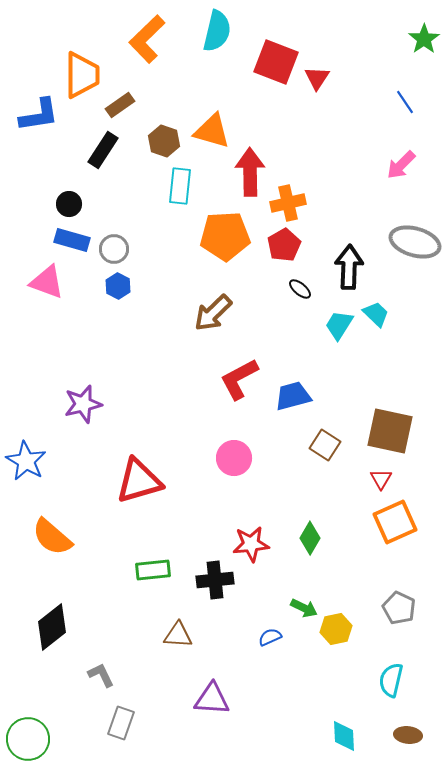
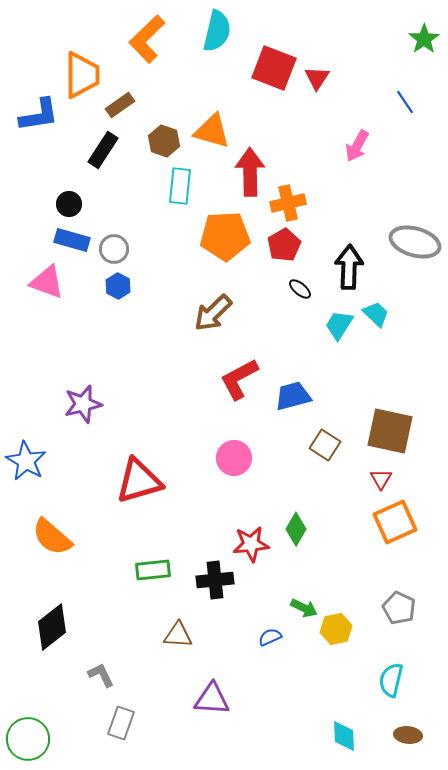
red square at (276, 62): moved 2 px left, 6 px down
pink arrow at (401, 165): moved 44 px left, 19 px up; rotated 16 degrees counterclockwise
green diamond at (310, 538): moved 14 px left, 9 px up
